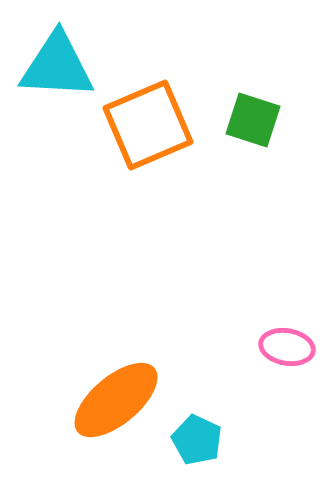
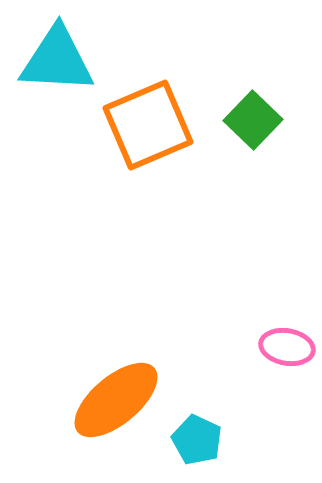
cyan triangle: moved 6 px up
green square: rotated 26 degrees clockwise
